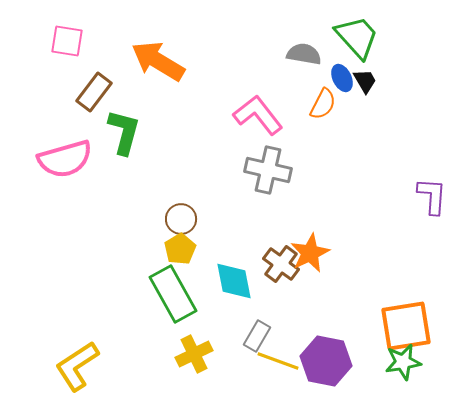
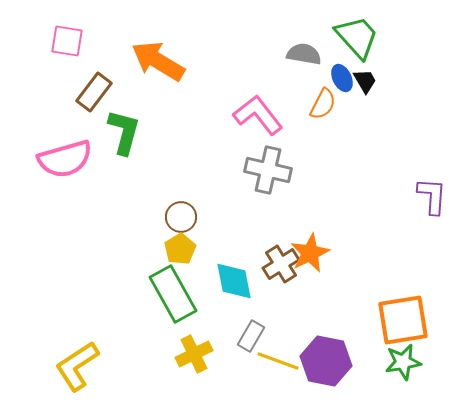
brown circle: moved 2 px up
brown cross: rotated 21 degrees clockwise
orange square: moved 3 px left, 6 px up
gray rectangle: moved 6 px left
